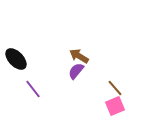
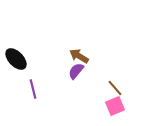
purple line: rotated 24 degrees clockwise
